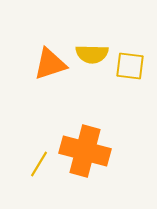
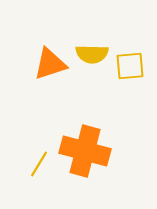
yellow square: rotated 12 degrees counterclockwise
